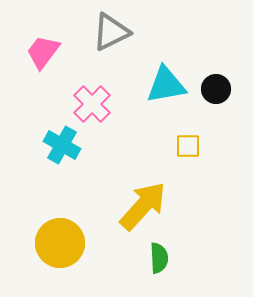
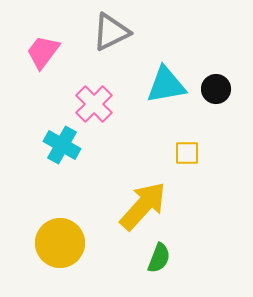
pink cross: moved 2 px right
yellow square: moved 1 px left, 7 px down
green semicircle: rotated 24 degrees clockwise
